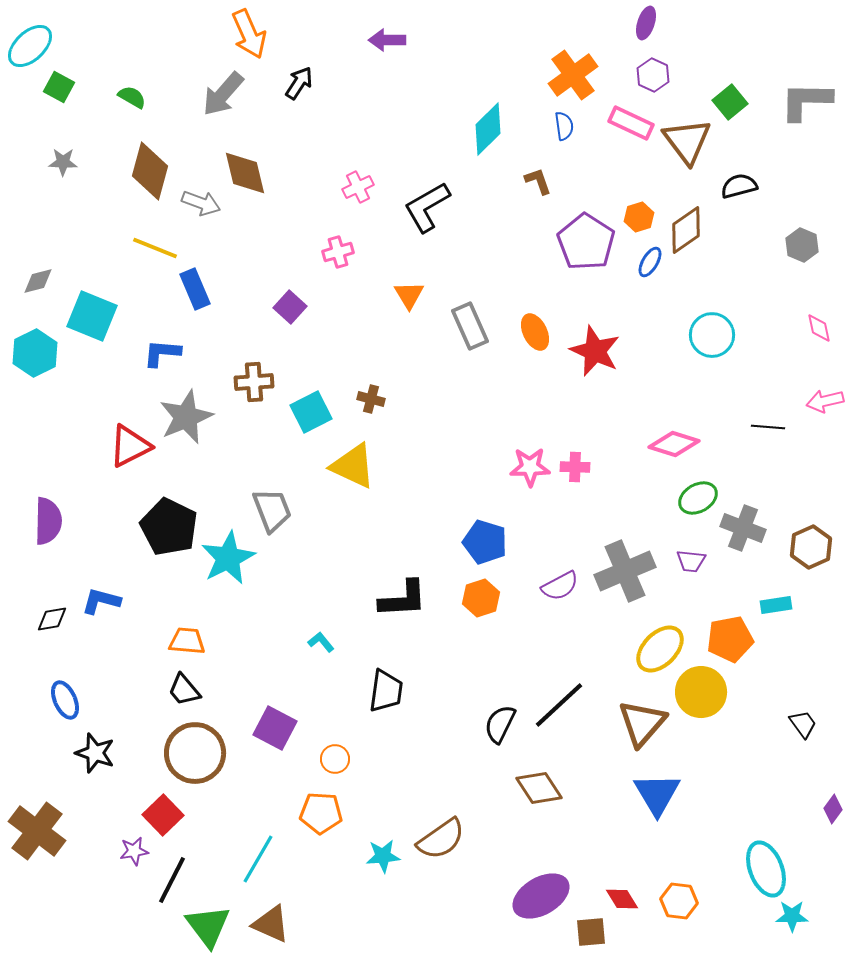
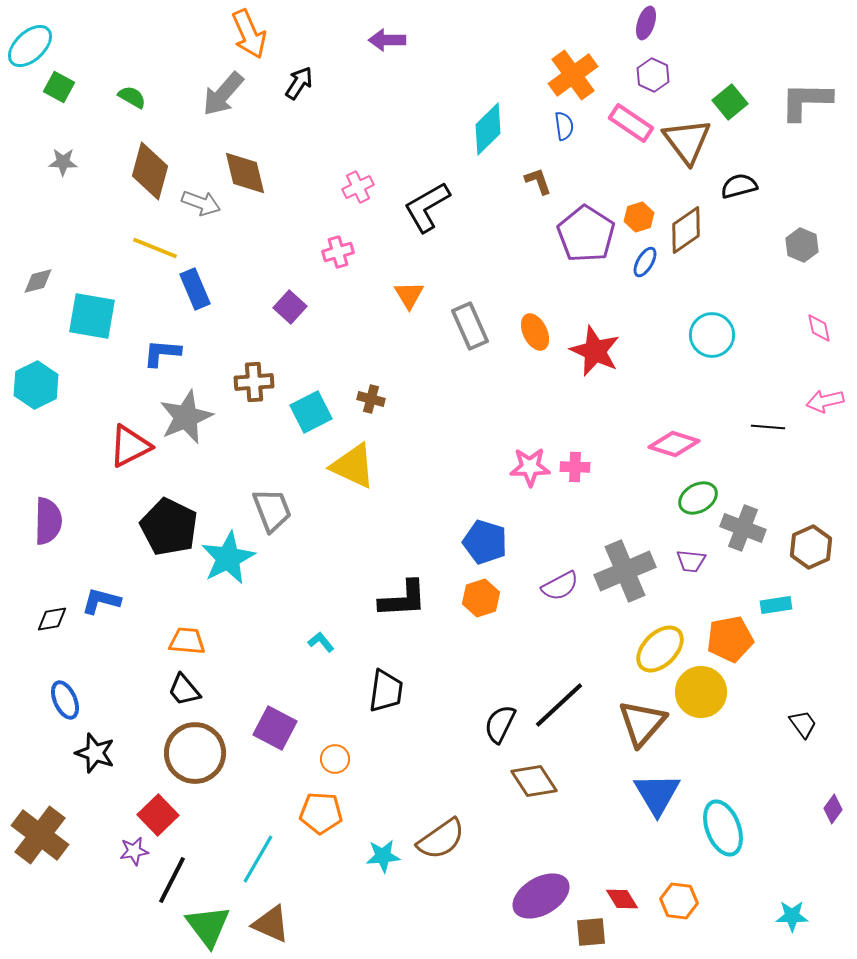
pink rectangle at (631, 123): rotated 9 degrees clockwise
purple pentagon at (586, 242): moved 8 px up
blue ellipse at (650, 262): moved 5 px left
cyan square at (92, 316): rotated 12 degrees counterclockwise
cyan hexagon at (35, 353): moved 1 px right, 32 px down
brown diamond at (539, 788): moved 5 px left, 7 px up
red square at (163, 815): moved 5 px left
brown cross at (37, 831): moved 3 px right, 4 px down
cyan ellipse at (766, 869): moved 43 px left, 41 px up
